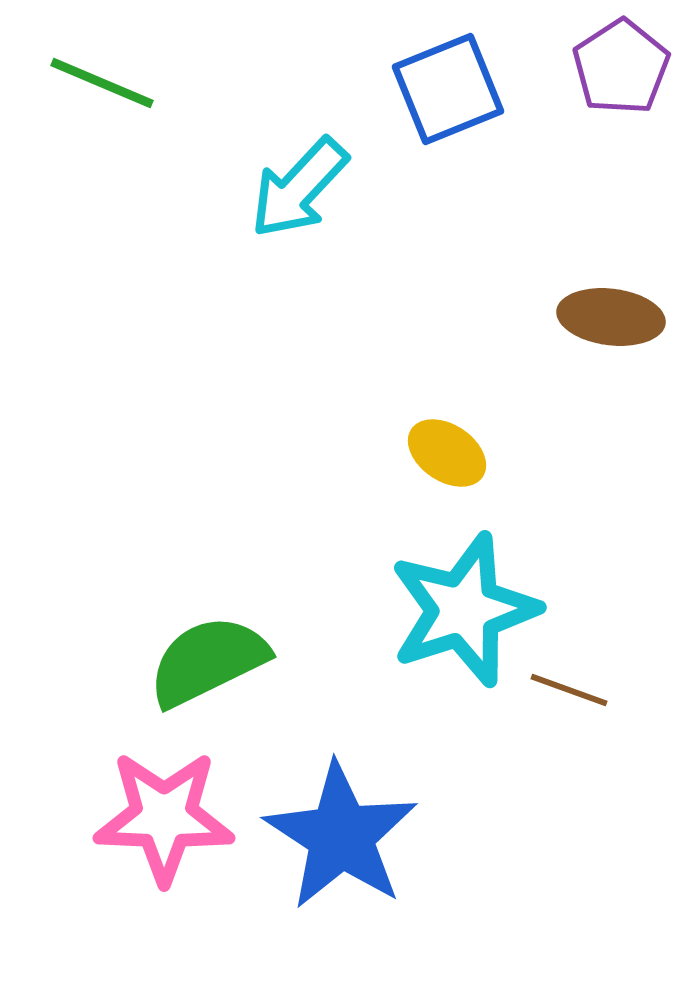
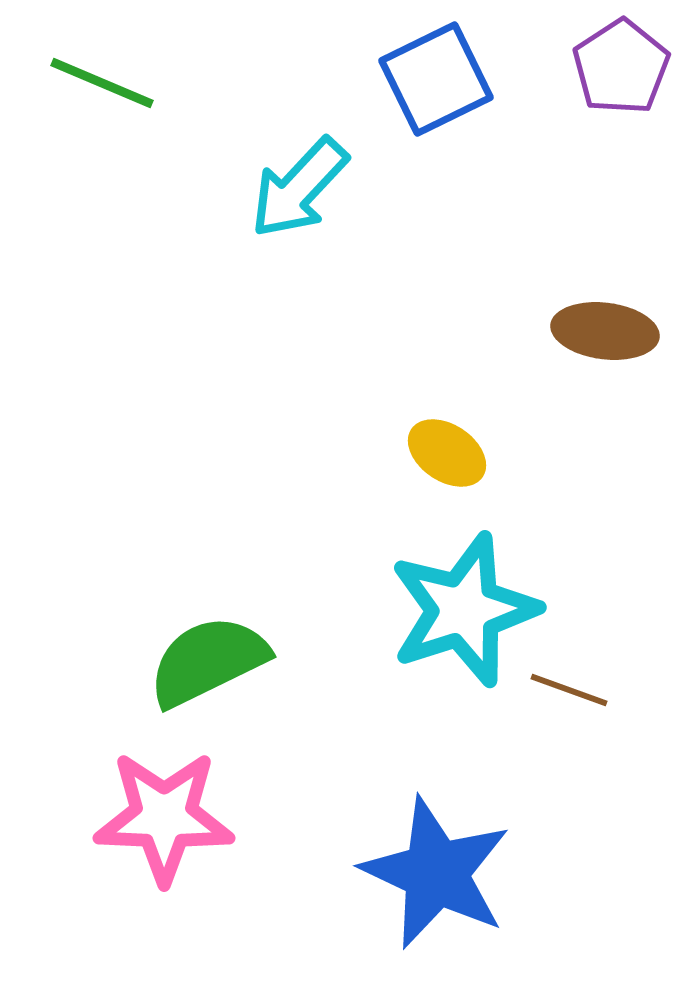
blue square: moved 12 px left, 10 px up; rotated 4 degrees counterclockwise
brown ellipse: moved 6 px left, 14 px down
blue star: moved 95 px right, 37 px down; rotated 8 degrees counterclockwise
